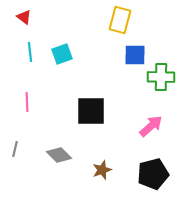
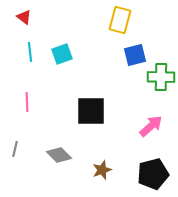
blue square: rotated 15 degrees counterclockwise
